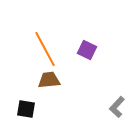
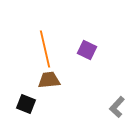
orange line: rotated 15 degrees clockwise
black square: moved 5 px up; rotated 12 degrees clockwise
